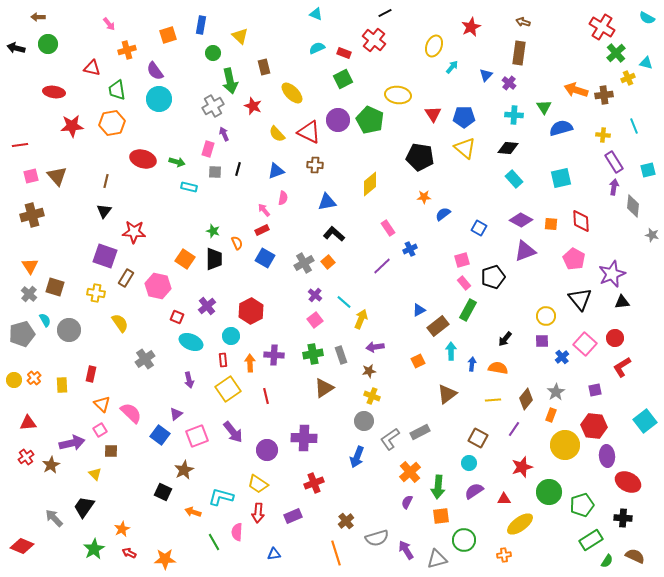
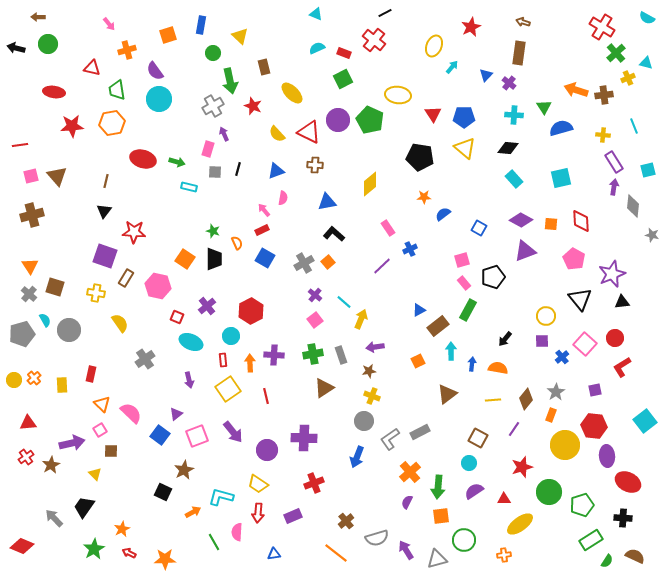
orange arrow at (193, 512): rotated 133 degrees clockwise
orange line at (336, 553): rotated 35 degrees counterclockwise
